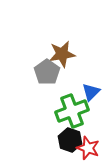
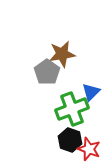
green cross: moved 2 px up
red star: moved 1 px right, 1 px down
